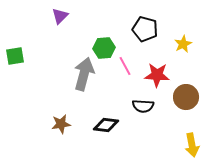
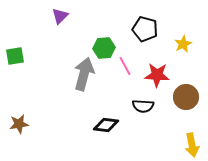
brown star: moved 42 px left
